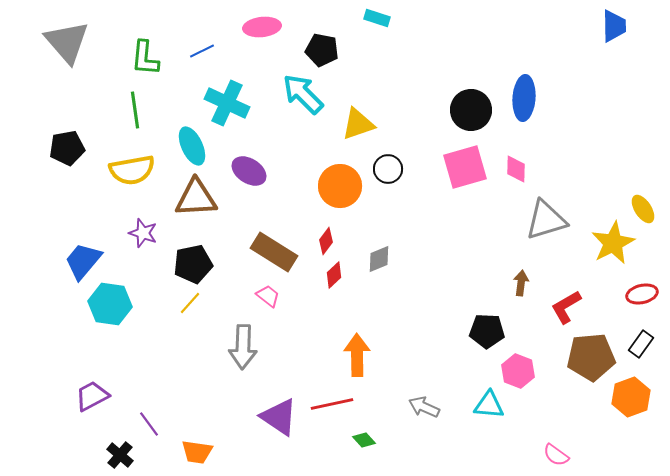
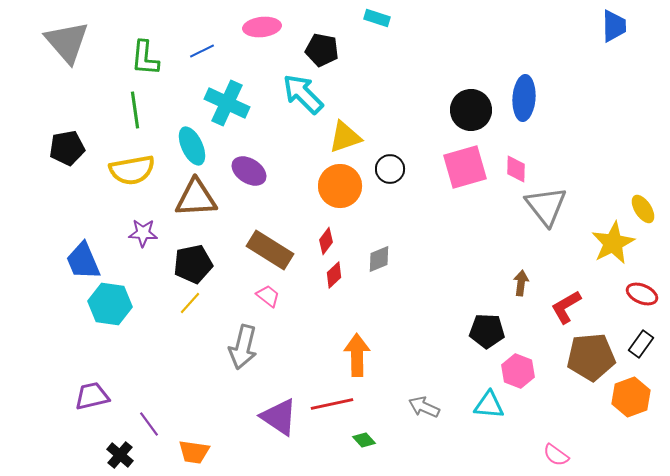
yellow triangle at (358, 124): moved 13 px left, 13 px down
black circle at (388, 169): moved 2 px right
gray triangle at (546, 220): moved 14 px up; rotated 51 degrees counterclockwise
purple star at (143, 233): rotated 16 degrees counterclockwise
brown rectangle at (274, 252): moved 4 px left, 2 px up
blue trapezoid at (83, 261): rotated 63 degrees counterclockwise
red ellipse at (642, 294): rotated 36 degrees clockwise
gray arrow at (243, 347): rotated 12 degrees clockwise
purple trapezoid at (92, 396): rotated 15 degrees clockwise
orange trapezoid at (197, 452): moved 3 px left
